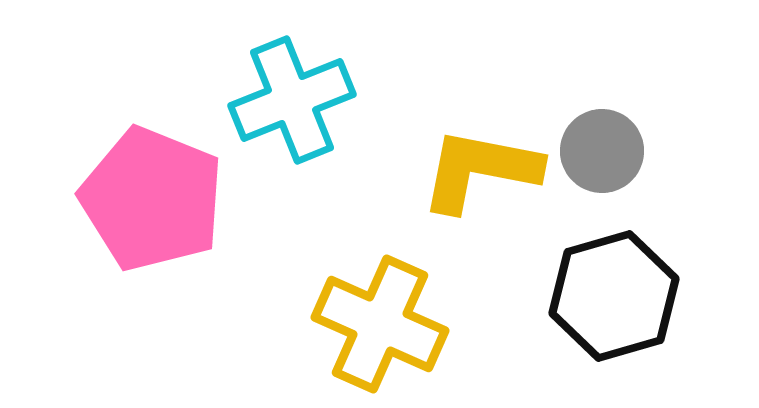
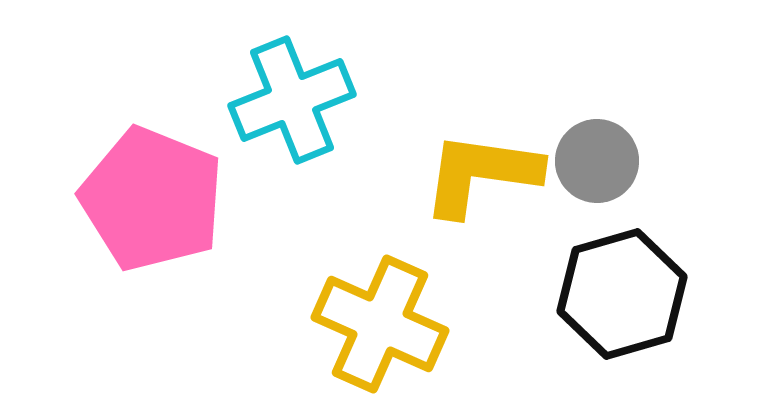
gray circle: moved 5 px left, 10 px down
yellow L-shape: moved 1 px right, 4 px down; rotated 3 degrees counterclockwise
black hexagon: moved 8 px right, 2 px up
